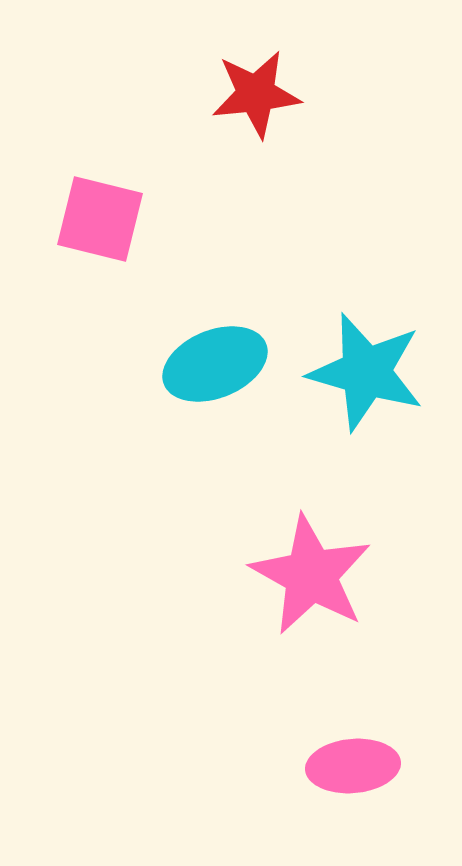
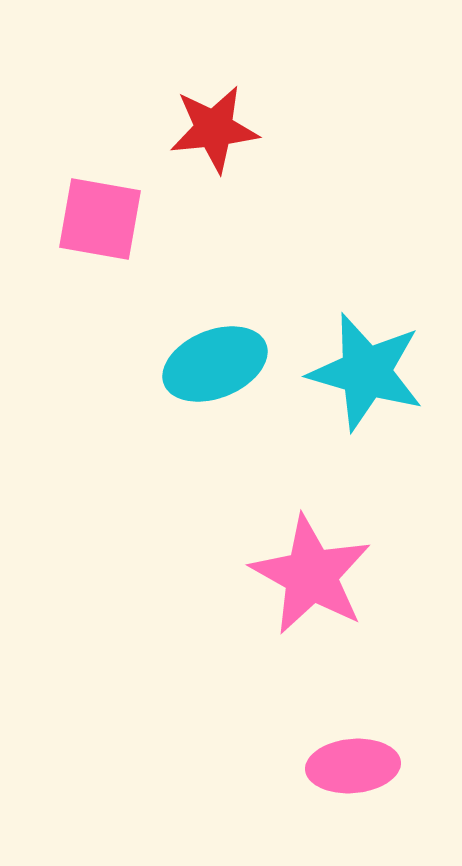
red star: moved 42 px left, 35 px down
pink square: rotated 4 degrees counterclockwise
